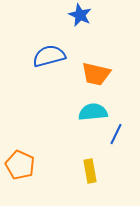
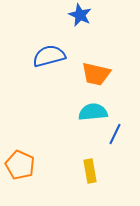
blue line: moved 1 px left
